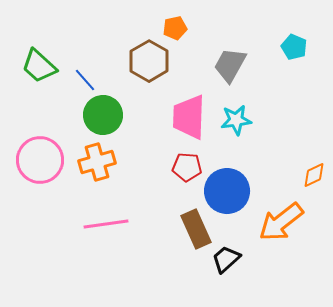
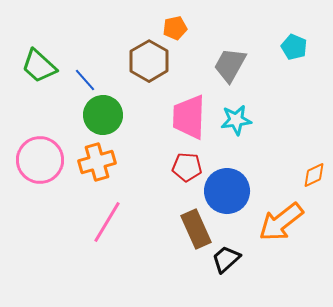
pink line: moved 1 px right, 2 px up; rotated 51 degrees counterclockwise
